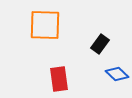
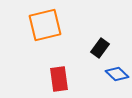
orange square: rotated 16 degrees counterclockwise
black rectangle: moved 4 px down
